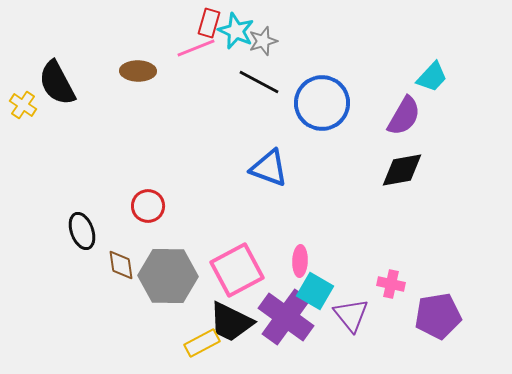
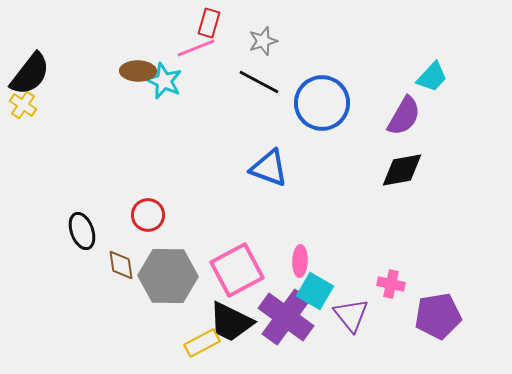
cyan star: moved 72 px left, 50 px down
black semicircle: moved 27 px left, 9 px up; rotated 114 degrees counterclockwise
red circle: moved 9 px down
